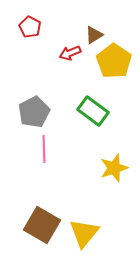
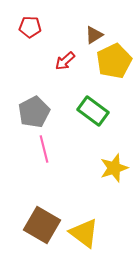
red pentagon: rotated 25 degrees counterclockwise
red arrow: moved 5 px left, 8 px down; rotated 20 degrees counterclockwise
yellow pentagon: rotated 12 degrees clockwise
pink line: rotated 12 degrees counterclockwise
yellow triangle: rotated 32 degrees counterclockwise
